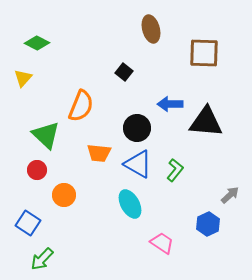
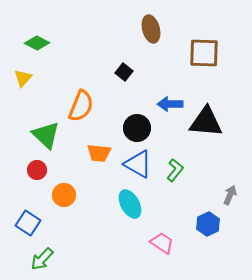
gray arrow: rotated 24 degrees counterclockwise
